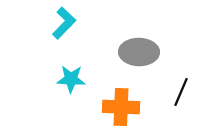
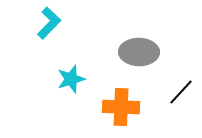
cyan L-shape: moved 15 px left
cyan star: rotated 20 degrees counterclockwise
black line: rotated 20 degrees clockwise
